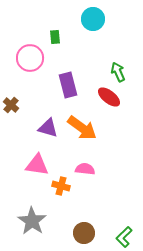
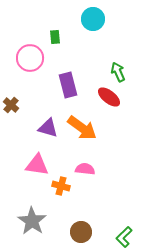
brown circle: moved 3 px left, 1 px up
